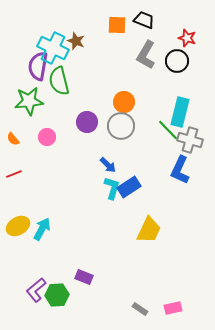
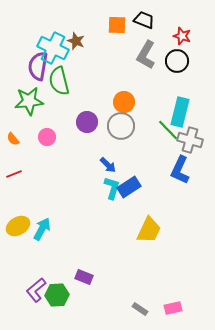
red star: moved 5 px left, 2 px up
